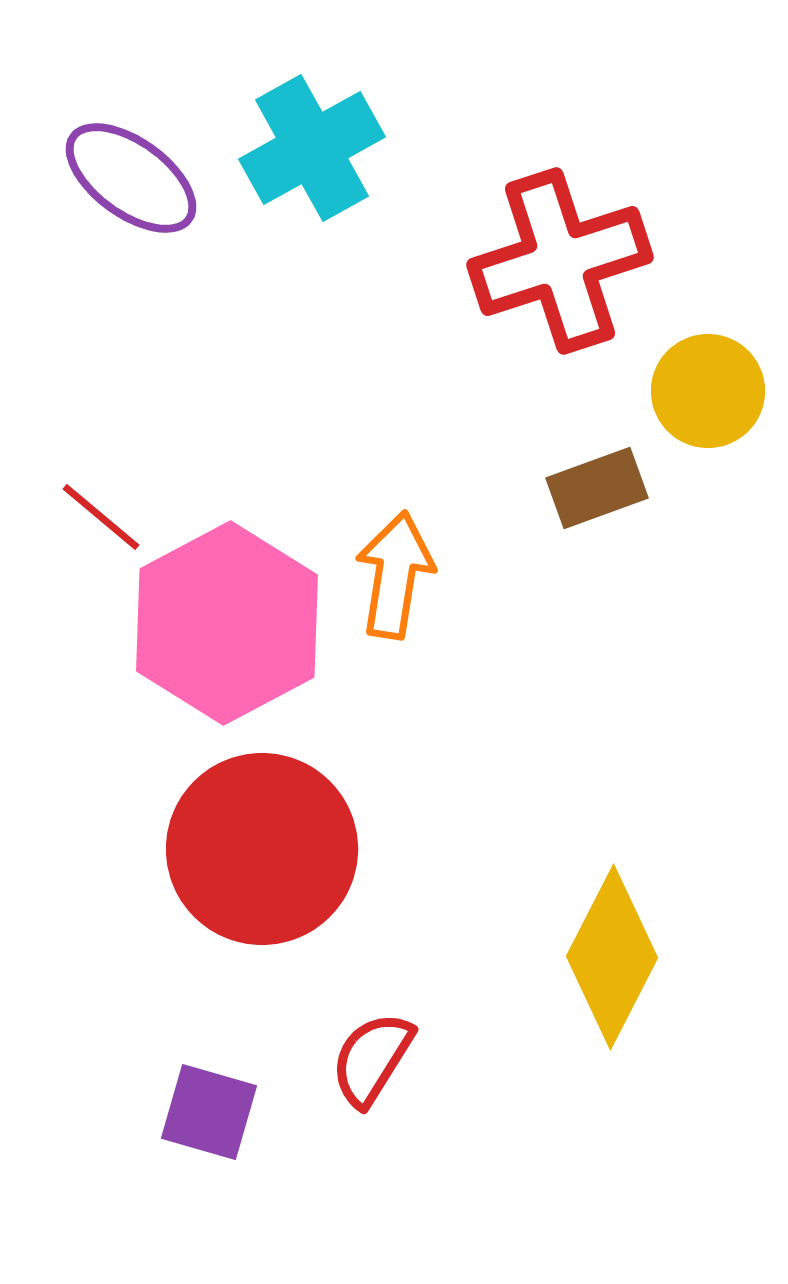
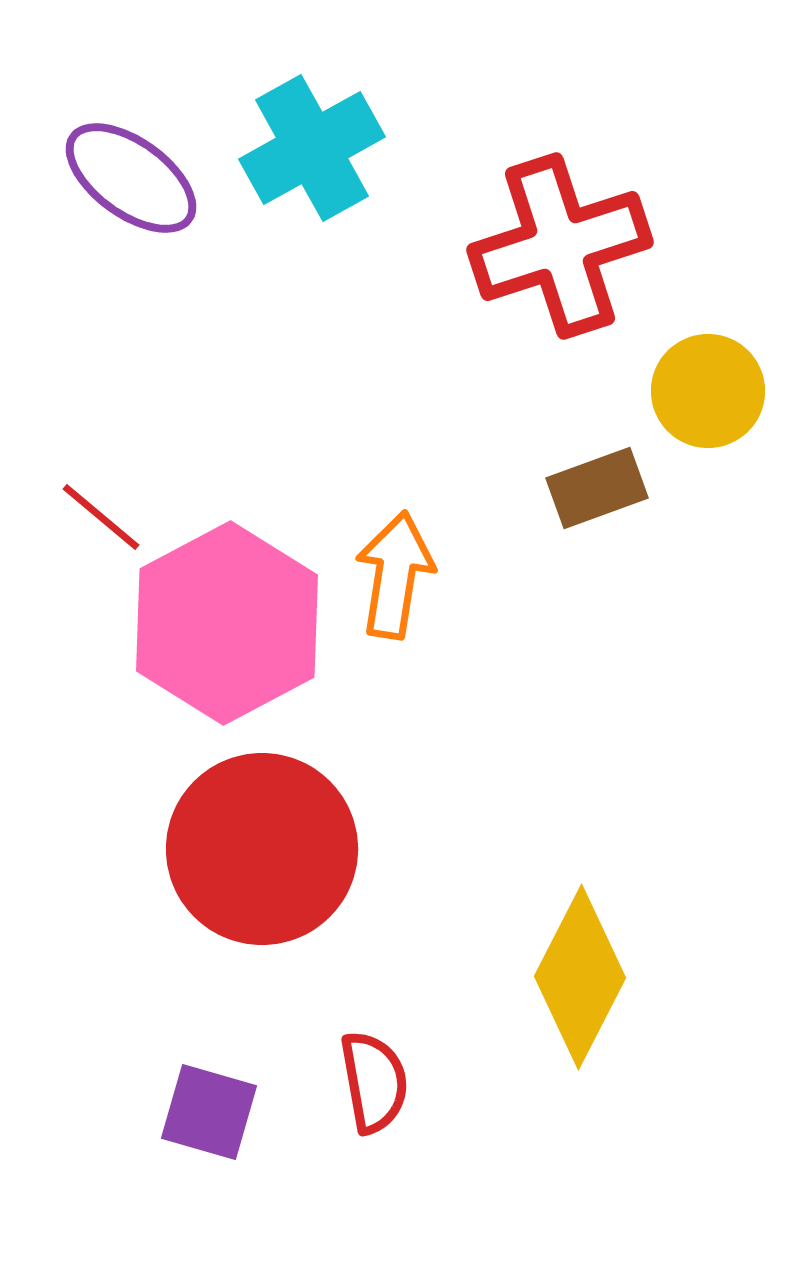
red cross: moved 15 px up
yellow diamond: moved 32 px left, 20 px down
red semicircle: moved 2 px right, 23 px down; rotated 138 degrees clockwise
